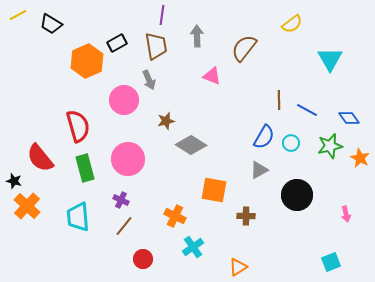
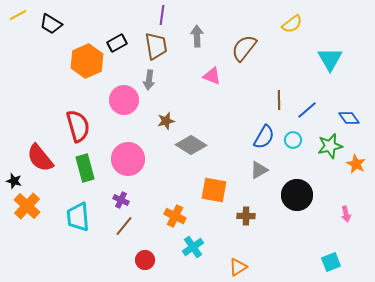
gray arrow at (149, 80): rotated 30 degrees clockwise
blue line at (307, 110): rotated 70 degrees counterclockwise
cyan circle at (291, 143): moved 2 px right, 3 px up
orange star at (360, 158): moved 4 px left, 6 px down
red circle at (143, 259): moved 2 px right, 1 px down
